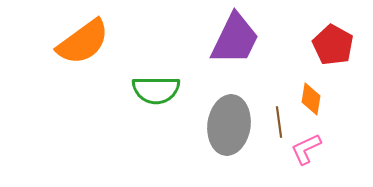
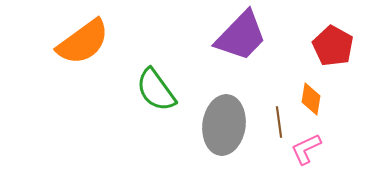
purple trapezoid: moved 6 px right, 3 px up; rotated 18 degrees clockwise
red pentagon: moved 1 px down
green semicircle: rotated 54 degrees clockwise
gray ellipse: moved 5 px left
